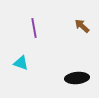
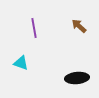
brown arrow: moved 3 px left
